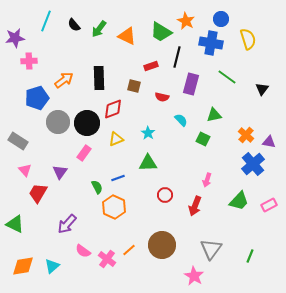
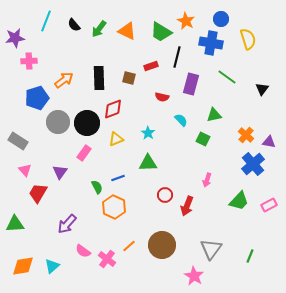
orange triangle at (127, 36): moved 5 px up
brown square at (134, 86): moved 5 px left, 8 px up
red arrow at (195, 206): moved 8 px left
green triangle at (15, 224): rotated 30 degrees counterclockwise
orange line at (129, 250): moved 4 px up
